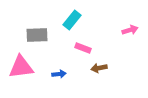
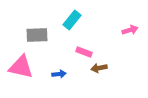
pink rectangle: moved 1 px right, 4 px down
pink triangle: rotated 20 degrees clockwise
